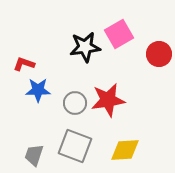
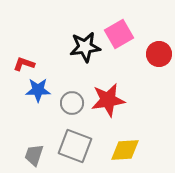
gray circle: moved 3 px left
